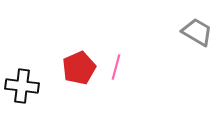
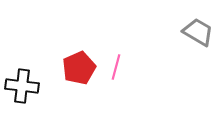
gray trapezoid: moved 1 px right
